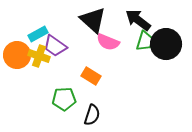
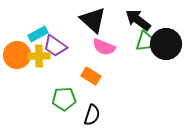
pink semicircle: moved 4 px left, 5 px down
yellow cross: rotated 20 degrees counterclockwise
